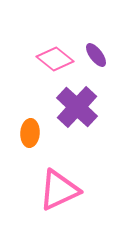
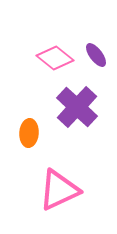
pink diamond: moved 1 px up
orange ellipse: moved 1 px left
